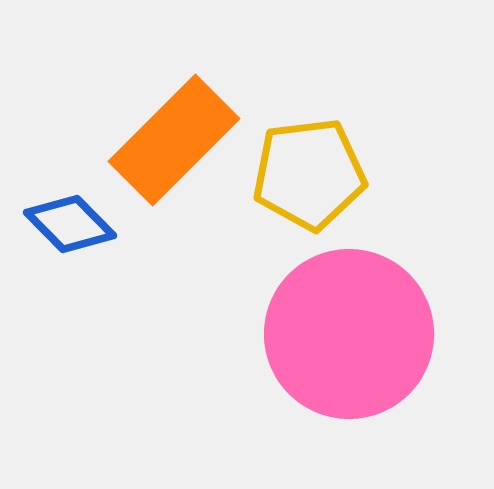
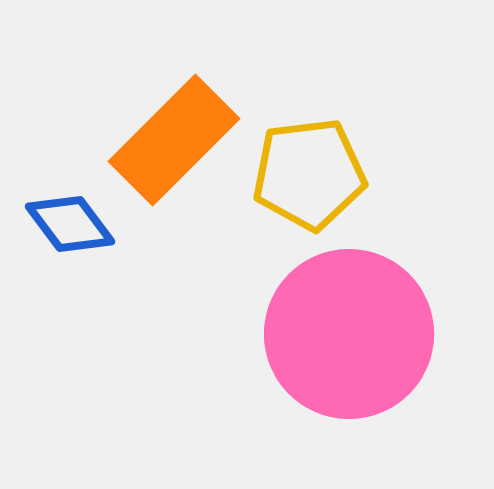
blue diamond: rotated 8 degrees clockwise
